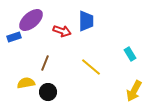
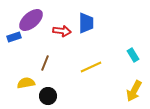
blue trapezoid: moved 2 px down
red arrow: rotated 12 degrees counterclockwise
cyan rectangle: moved 3 px right, 1 px down
yellow line: rotated 65 degrees counterclockwise
black circle: moved 4 px down
